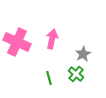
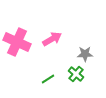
pink arrow: rotated 48 degrees clockwise
gray star: moved 2 px right; rotated 28 degrees clockwise
green line: moved 1 px left, 1 px down; rotated 72 degrees clockwise
